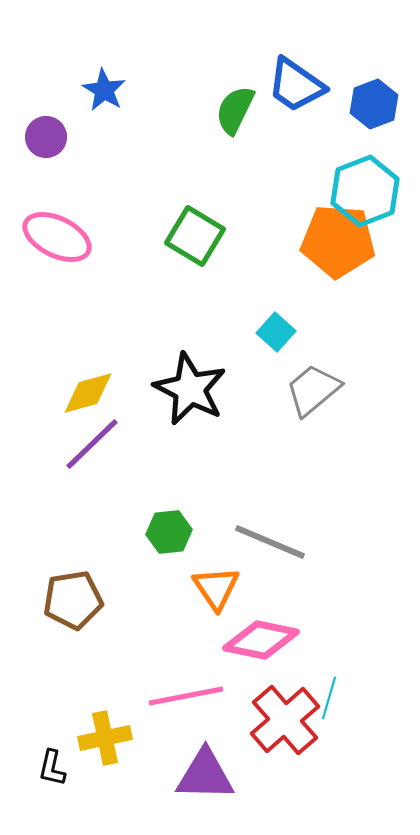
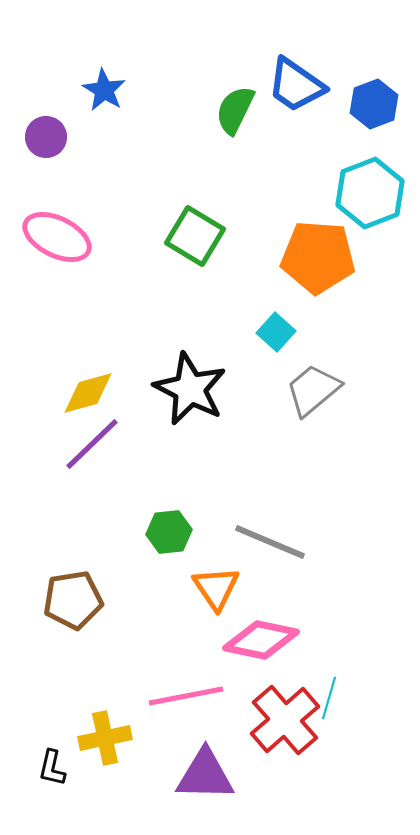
cyan hexagon: moved 5 px right, 2 px down
orange pentagon: moved 20 px left, 16 px down
